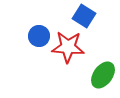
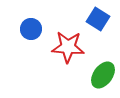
blue square: moved 14 px right, 3 px down
blue circle: moved 8 px left, 7 px up
